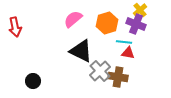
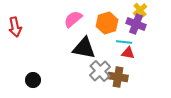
black triangle: moved 3 px right, 3 px up; rotated 15 degrees counterclockwise
black circle: moved 1 px up
